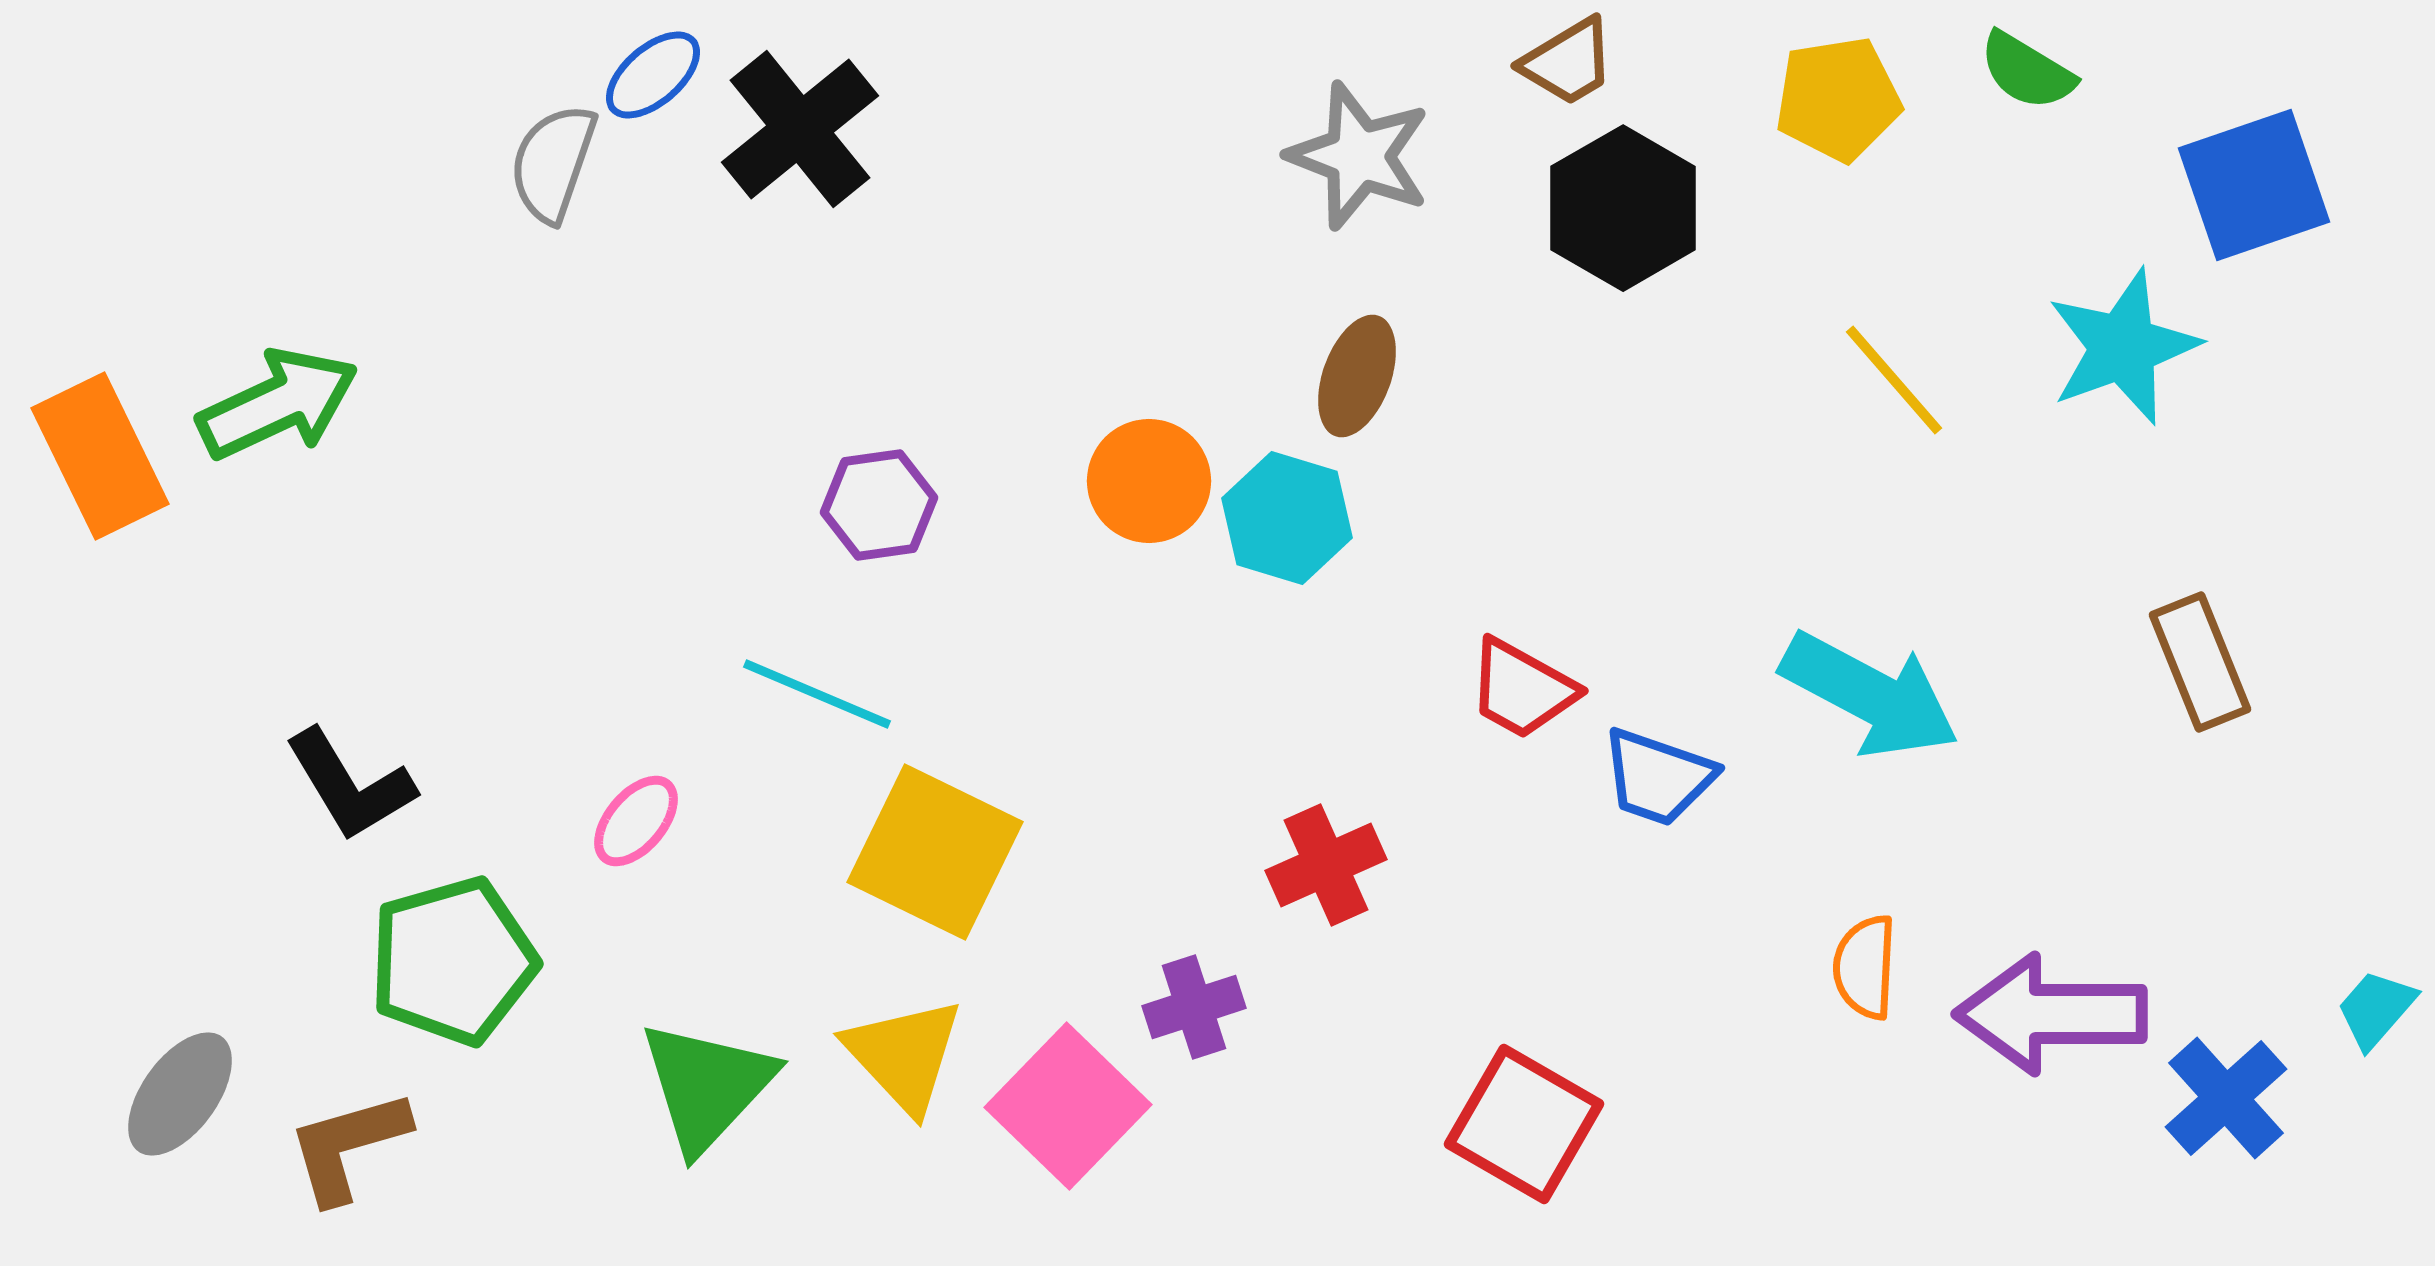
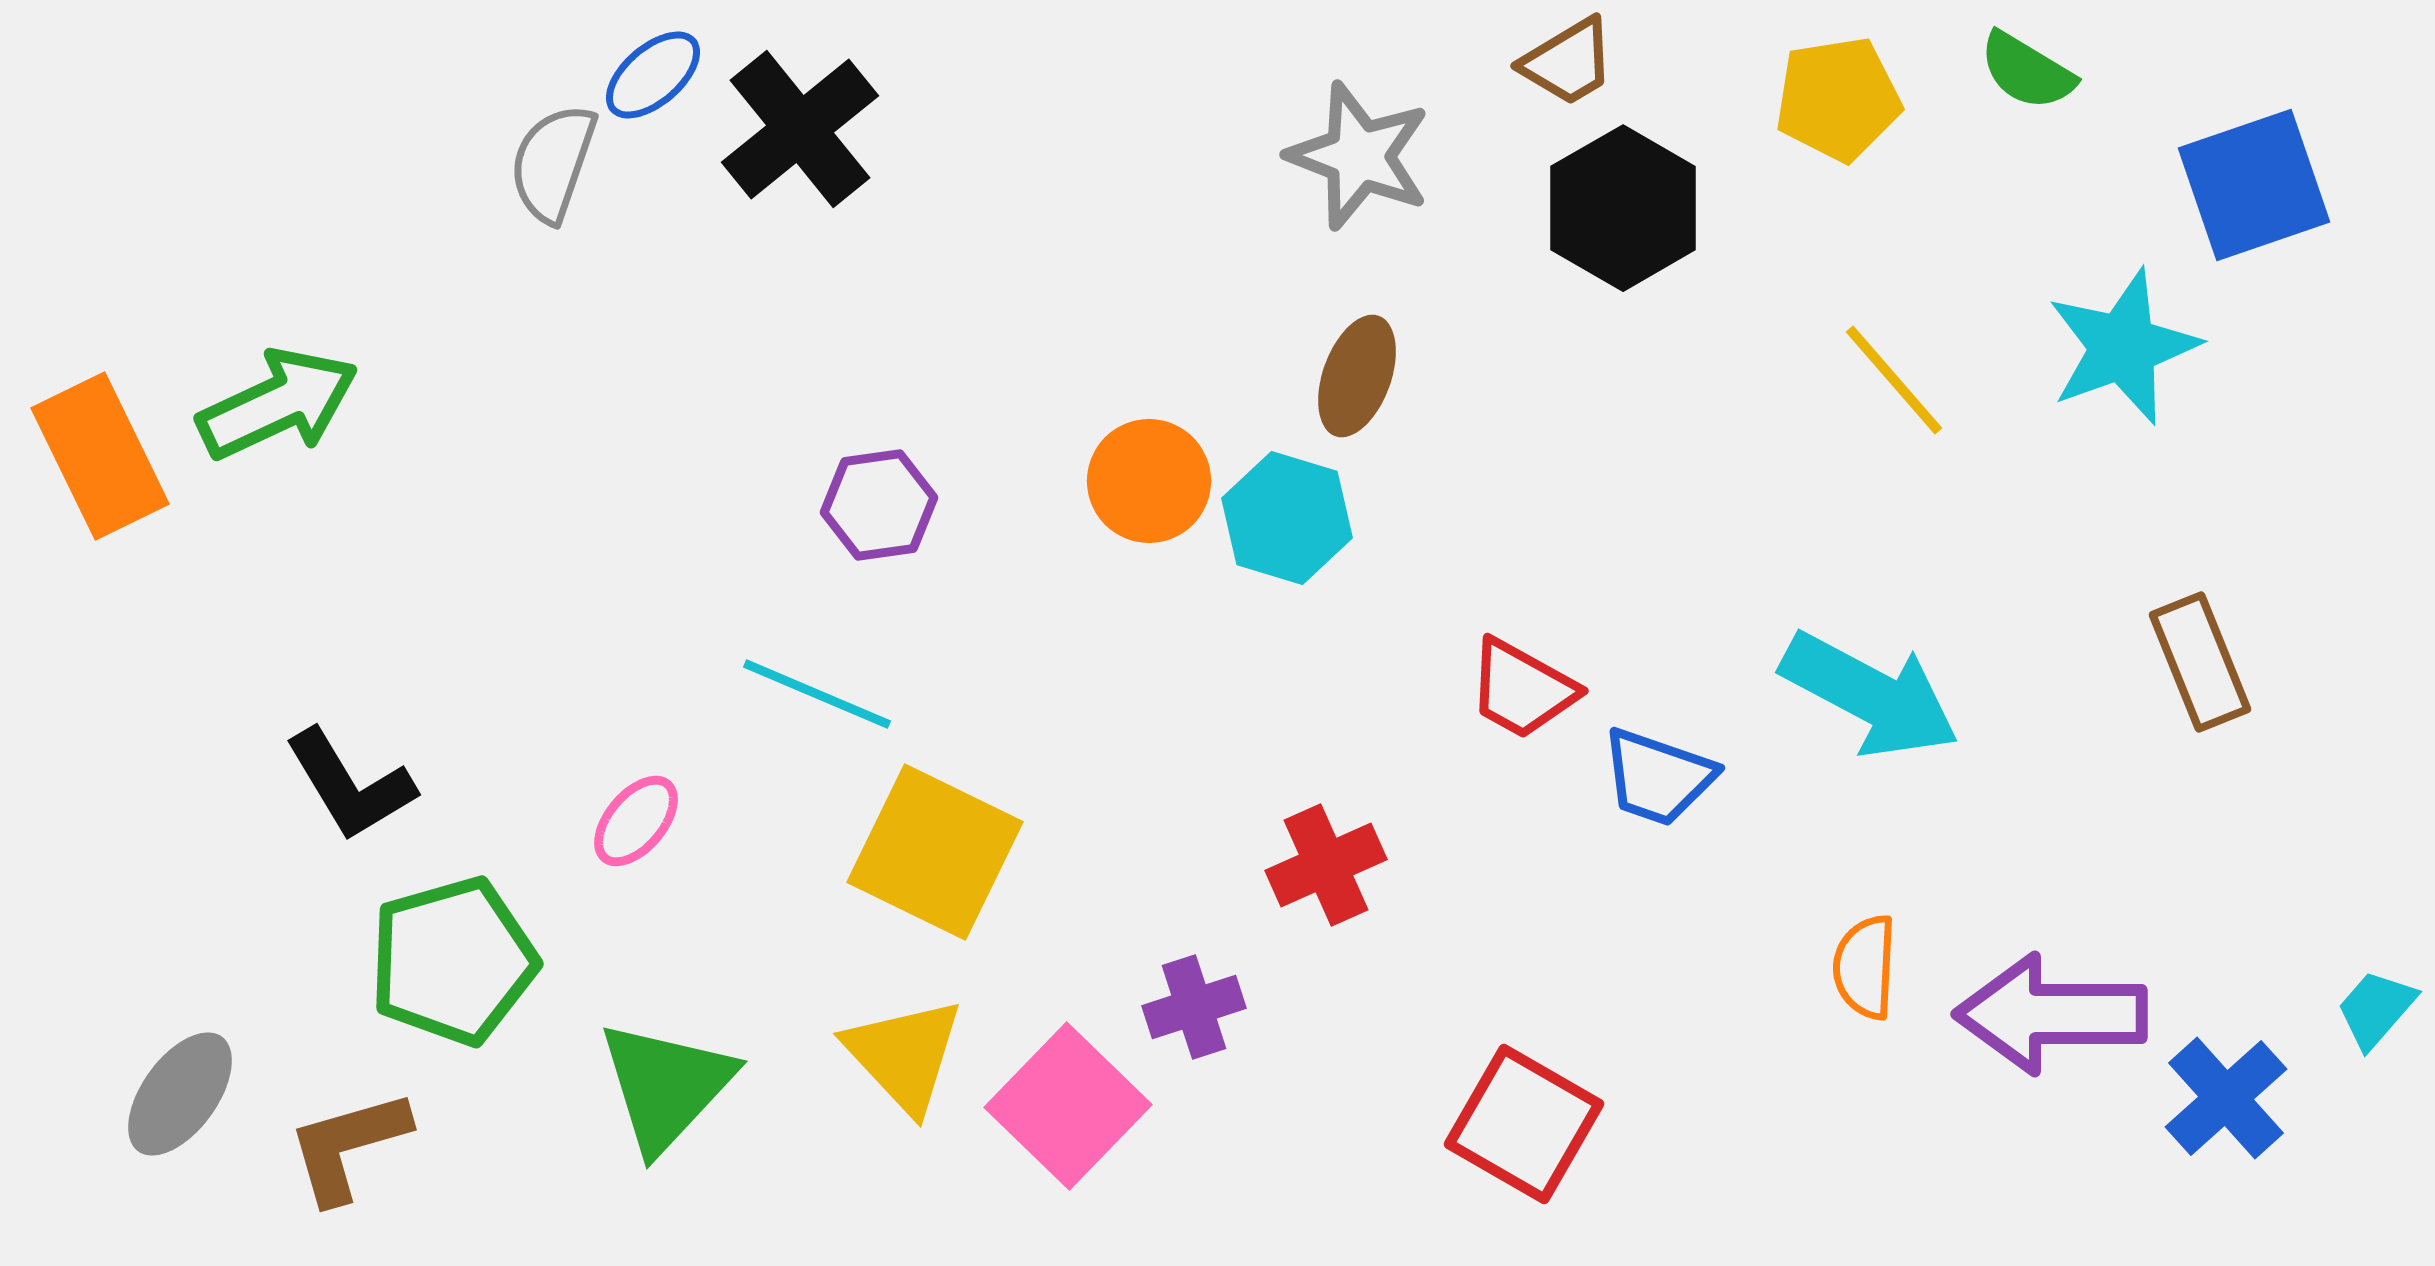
green triangle: moved 41 px left
